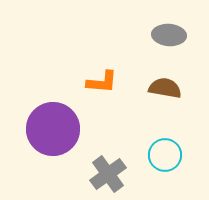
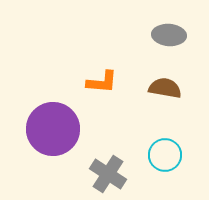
gray cross: rotated 21 degrees counterclockwise
